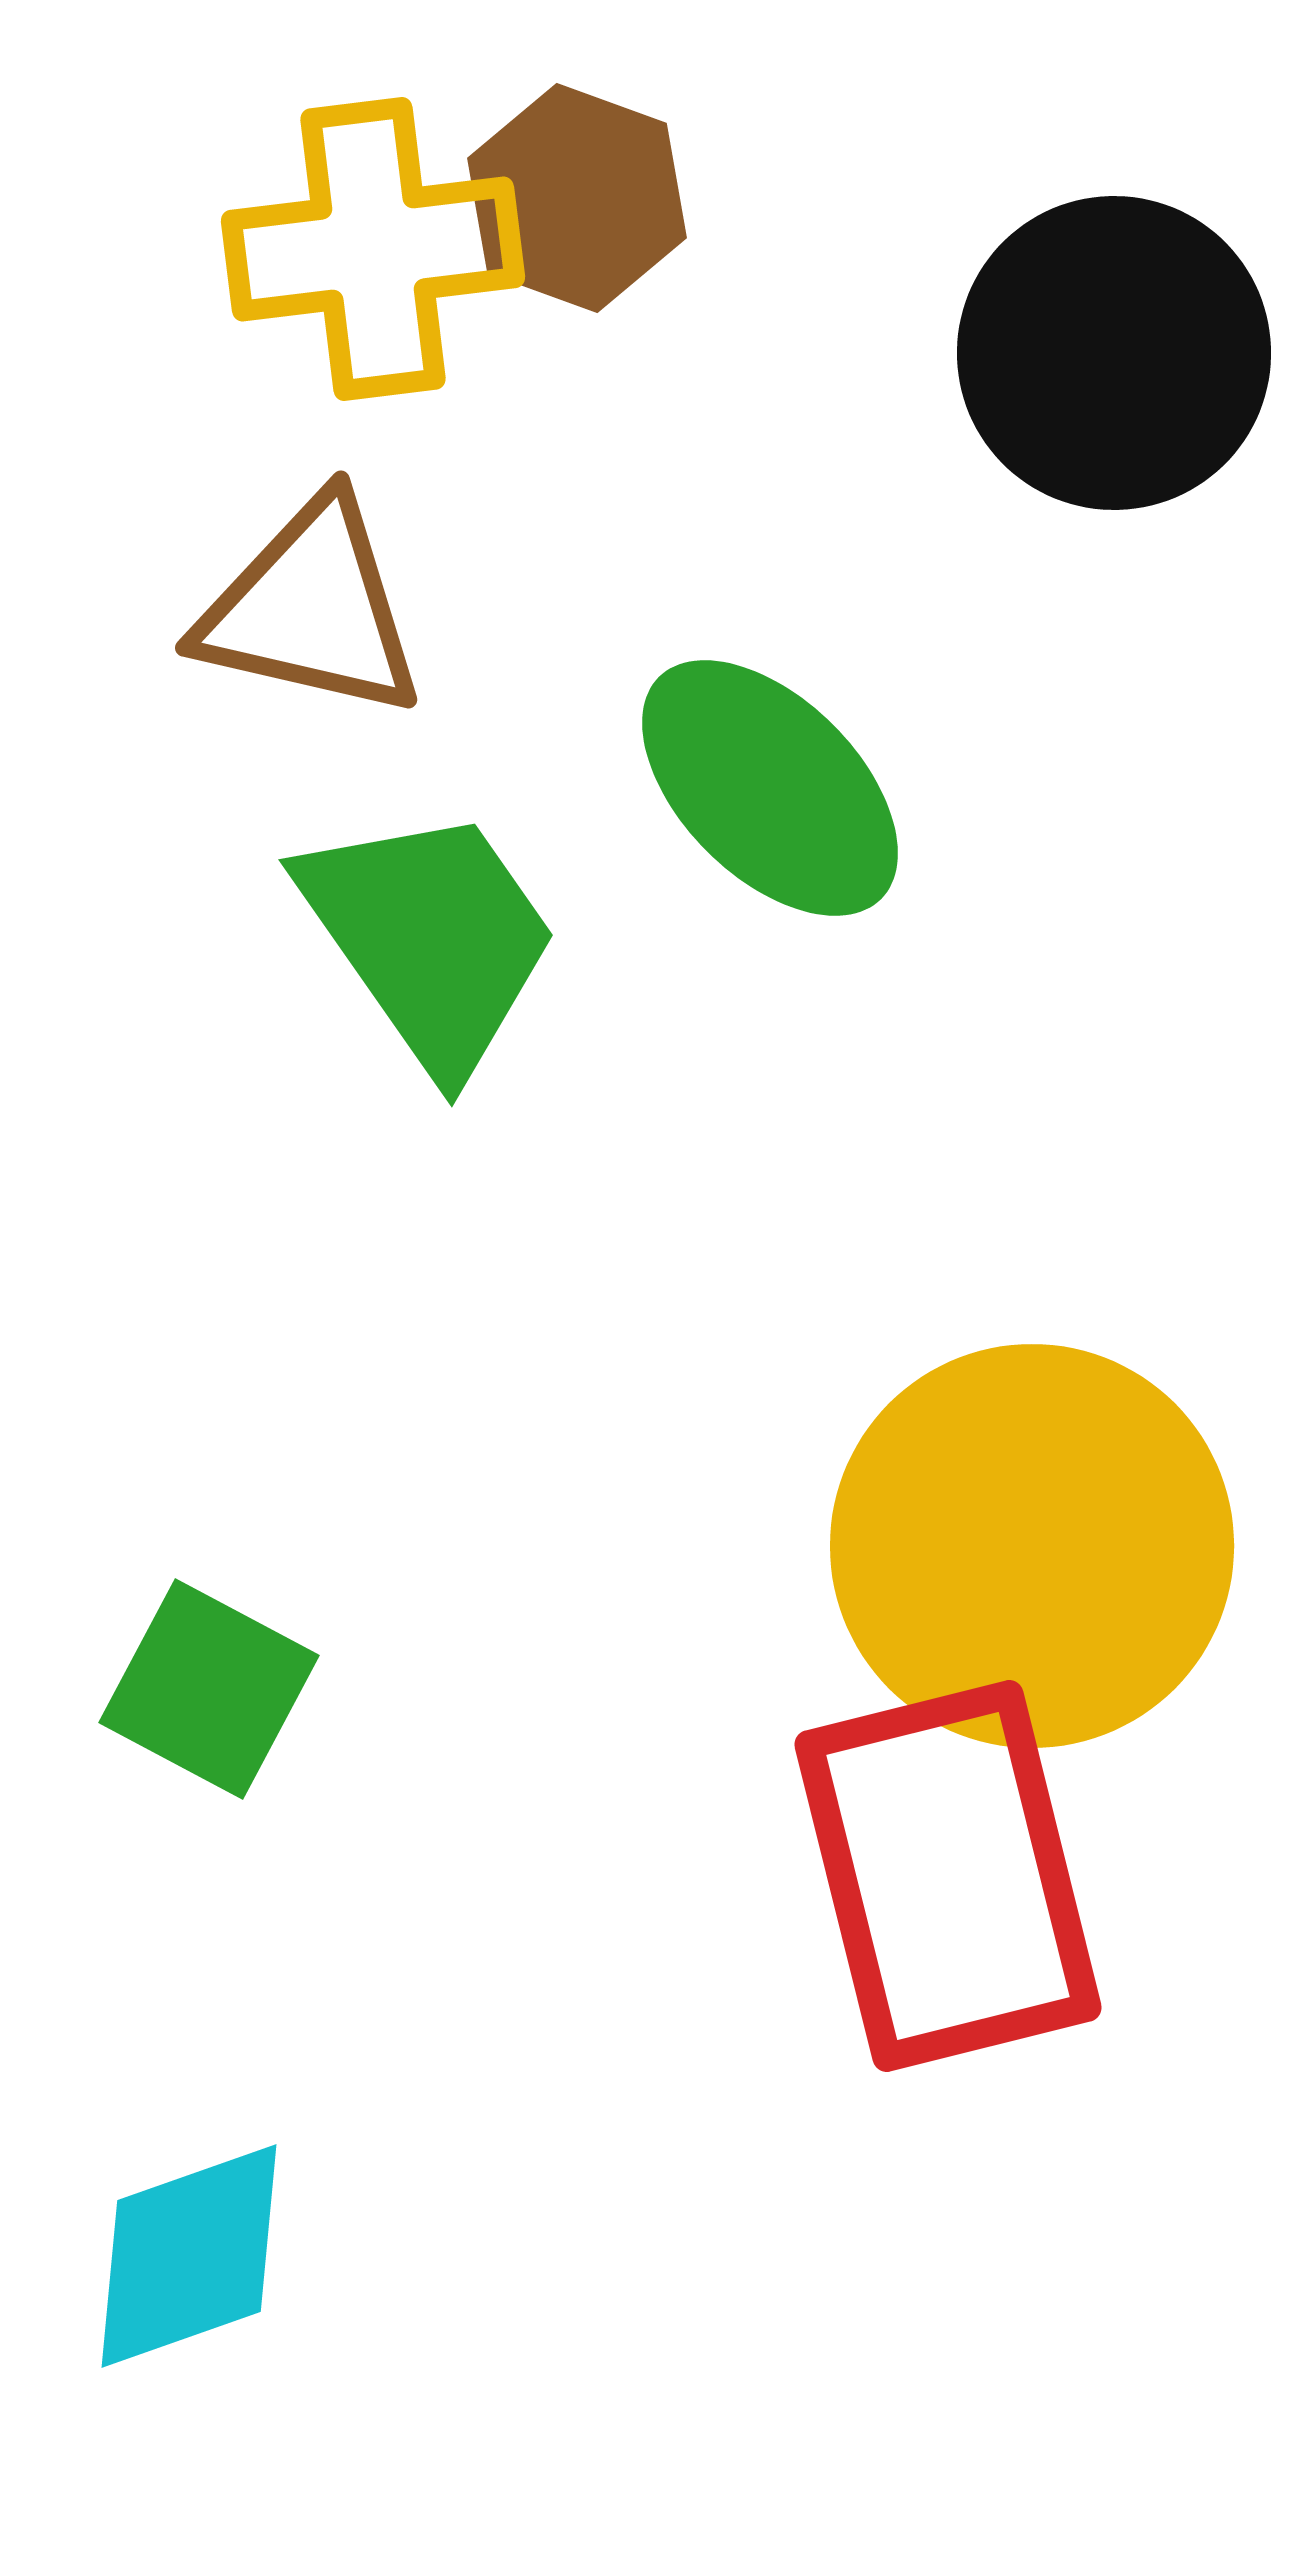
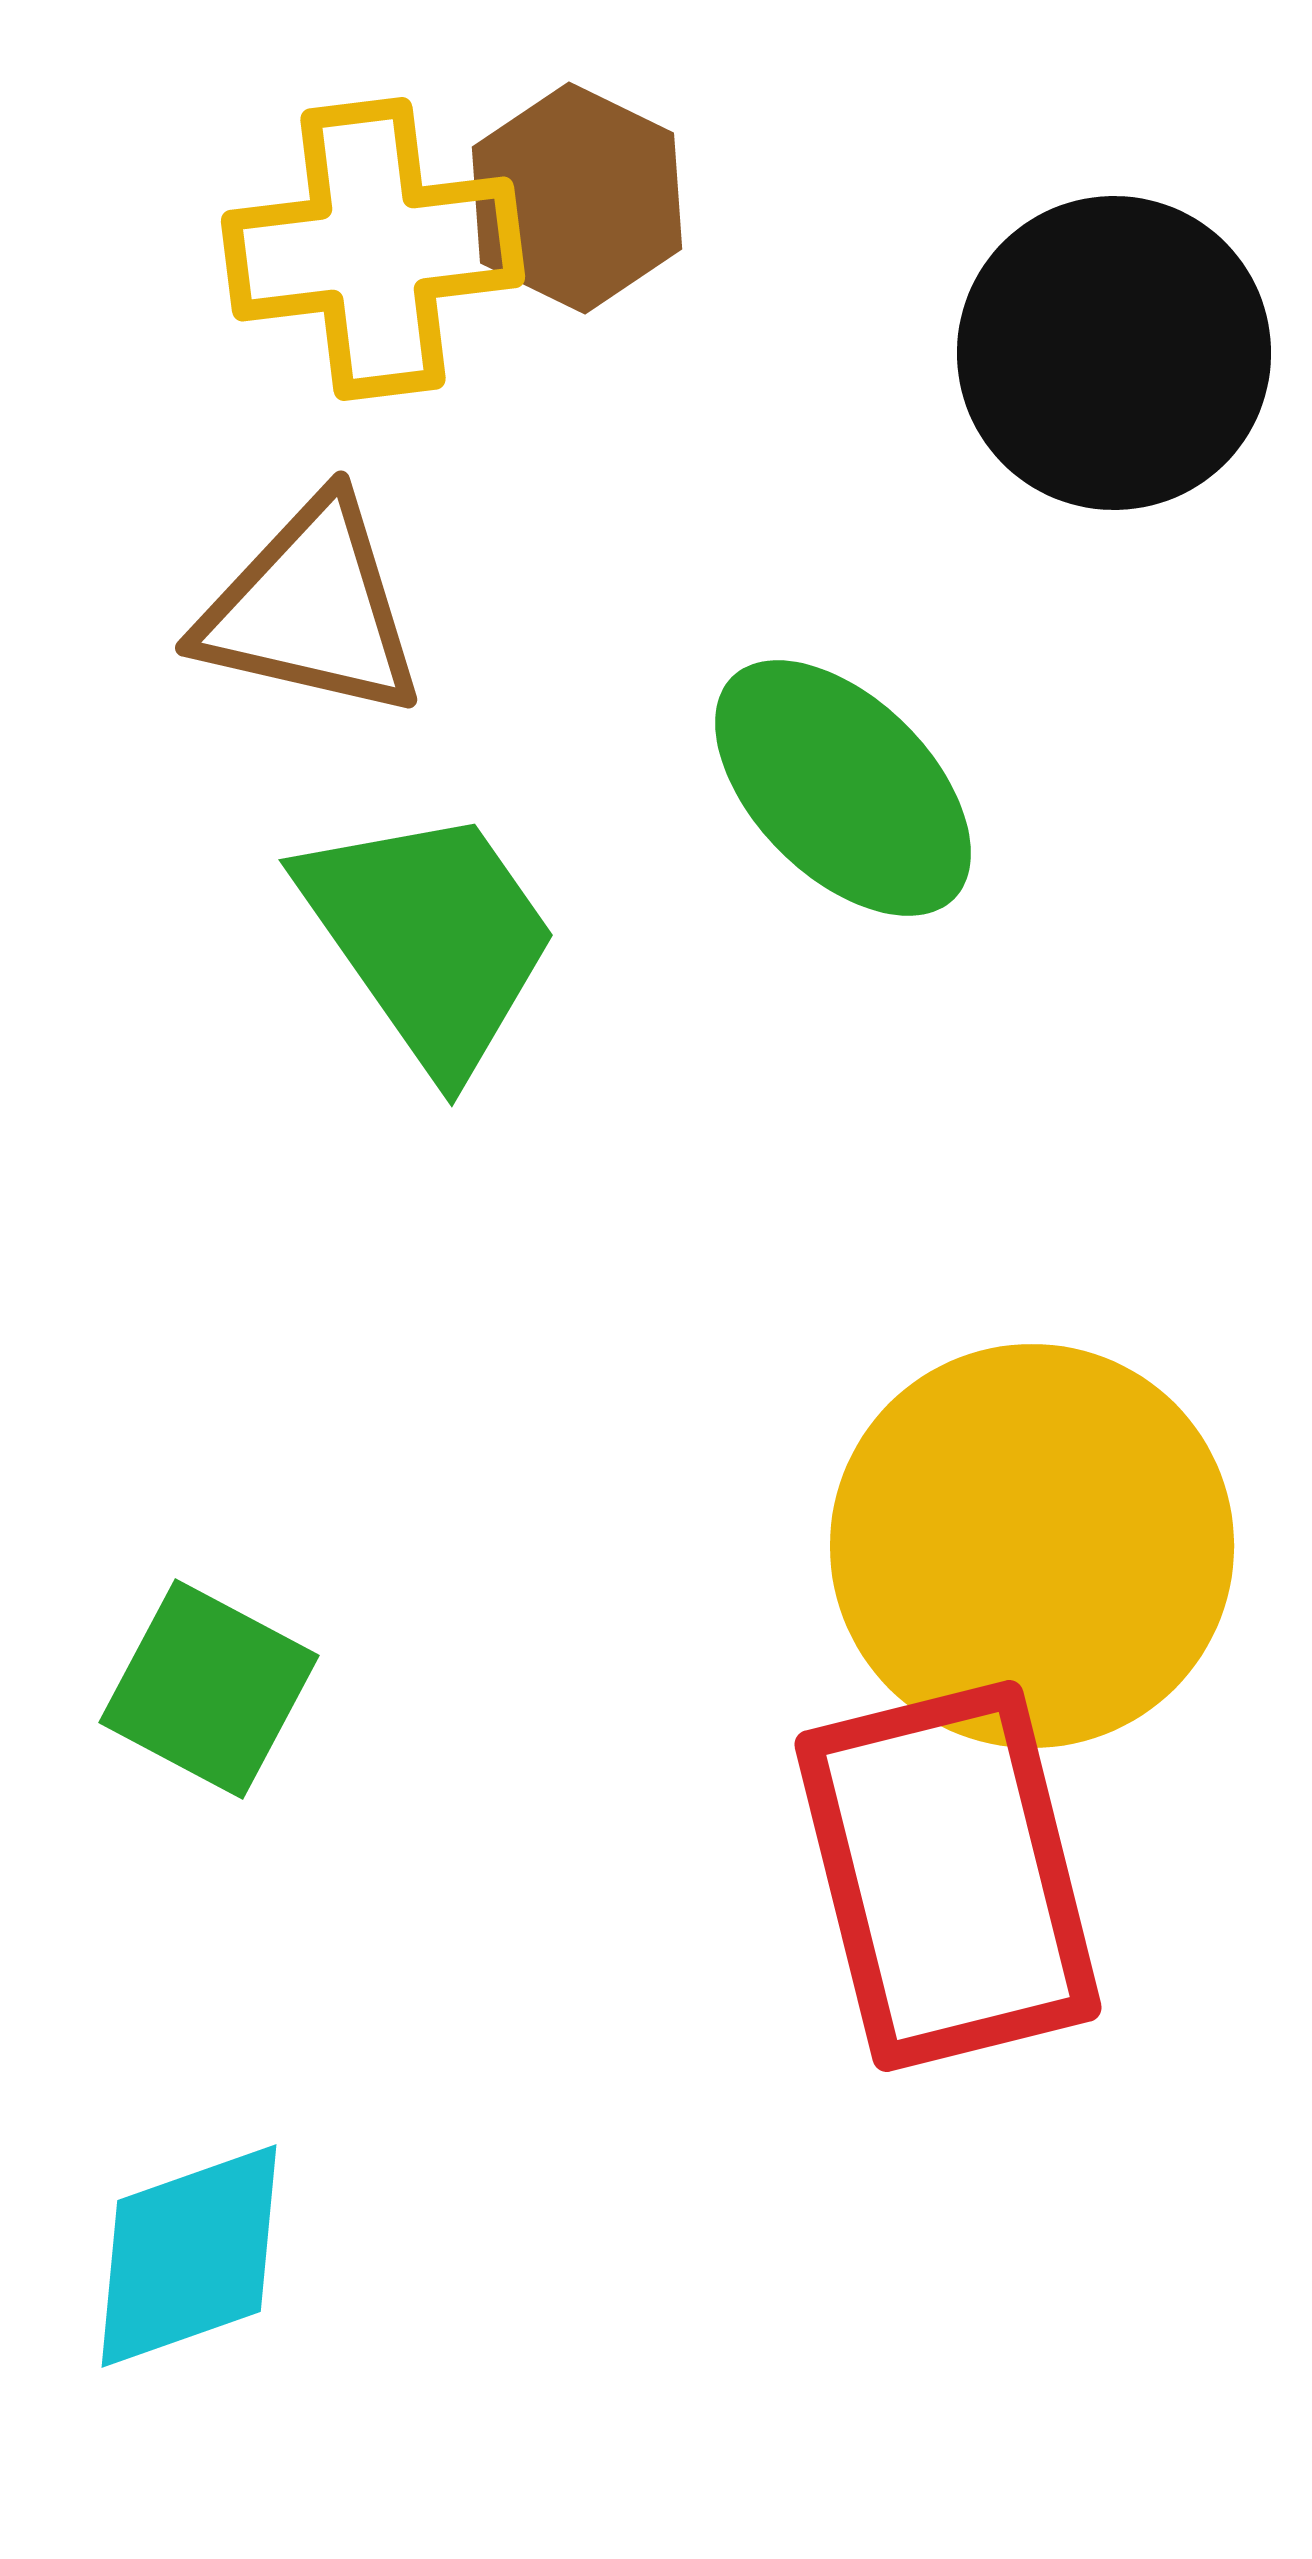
brown hexagon: rotated 6 degrees clockwise
green ellipse: moved 73 px right
